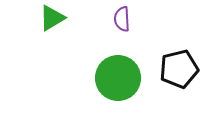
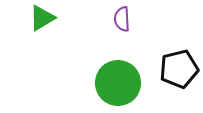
green triangle: moved 10 px left
green circle: moved 5 px down
